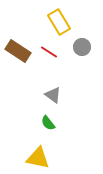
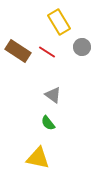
red line: moved 2 px left
